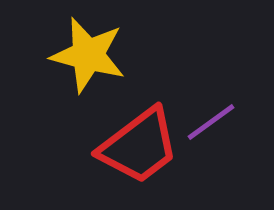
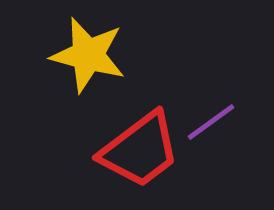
red trapezoid: moved 1 px right, 4 px down
